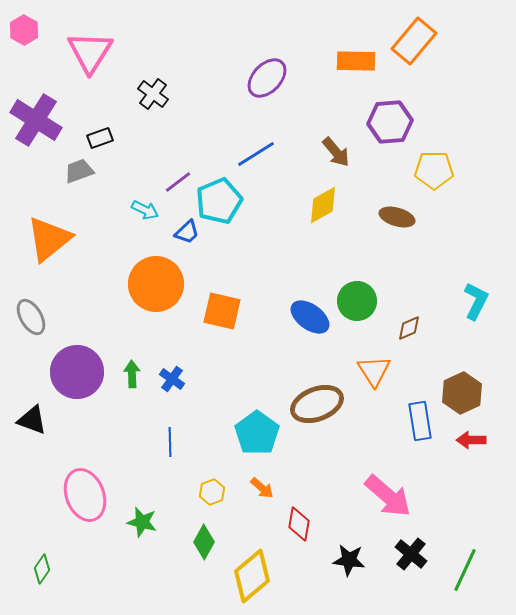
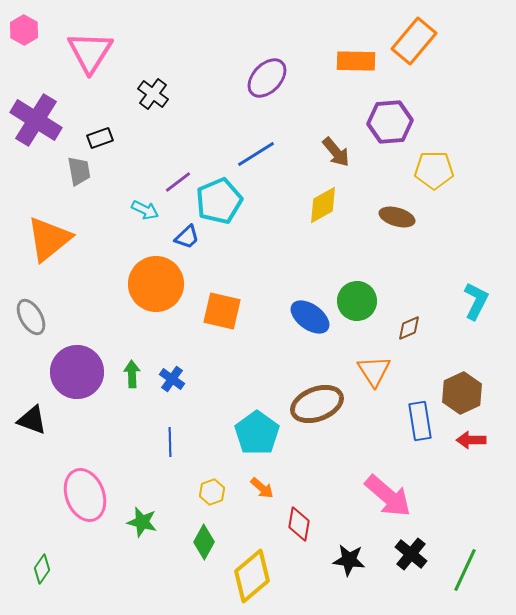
gray trapezoid at (79, 171): rotated 100 degrees clockwise
blue trapezoid at (187, 232): moved 5 px down
